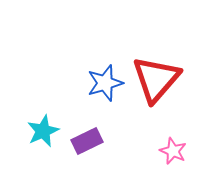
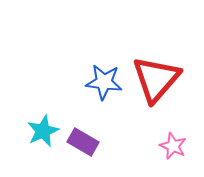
blue star: moved 1 px left, 1 px up; rotated 24 degrees clockwise
purple rectangle: moved 4 px left, 1 px down; rotated 56 degrees clockwise
pink star: moved 5 px up
